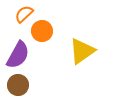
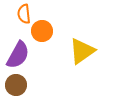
orange semicircle: rotated 54 degrees counterclockwise
brown circle: moved 2 px left
